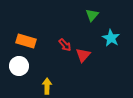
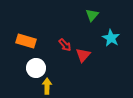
white circle: moved 17 px right, 2 px down
